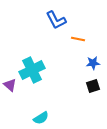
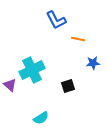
black square: moved 25 px left
